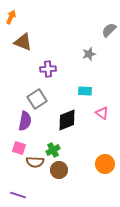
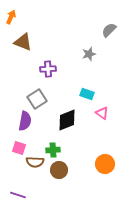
cyan rectangle: moved 2 px right, 3 px down; rotated 16 degrees clockwise
green cross: rotated 24 degrees clockwise
